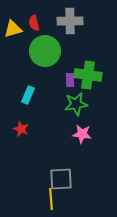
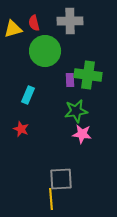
green star: moved 7 px down
